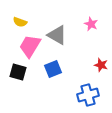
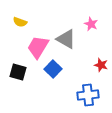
gray triangle: moved 9 px right, 4 px down
pink trapezoid: moved 8 px right, 1 px down
blue square: rotated 24 degrees counterclockwise
blue cross: rotated 10 degrees clockwise
